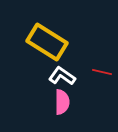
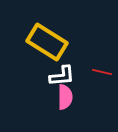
white L-shape: rotated 140 degrees clockwise
pink semicircle: moved 3 px right, 5 px up
